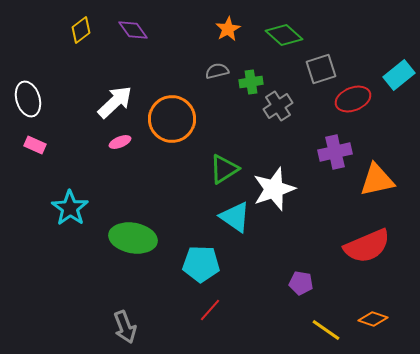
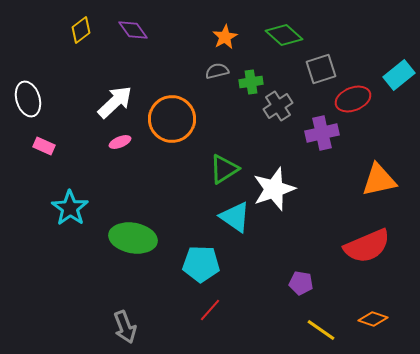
orange star: moved 3 px left, 8 px down
pink rectangle: moved 9 px right, 1 px down
purple cross: moved 13 px left, 19 px up
orange triangle: moved 2 px right
yellow line: moved 5 px left
